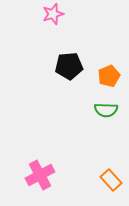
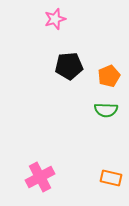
pink star: moved 2 px right, 5 px down
pink cross: moved 2 px down
orange rectangle: moved 2 px up; rotated 35 degrees counterclockwise
